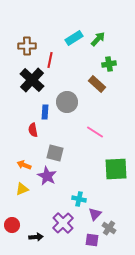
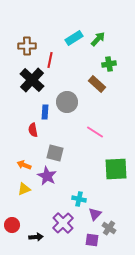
yellow triangle: moved 2 px right
